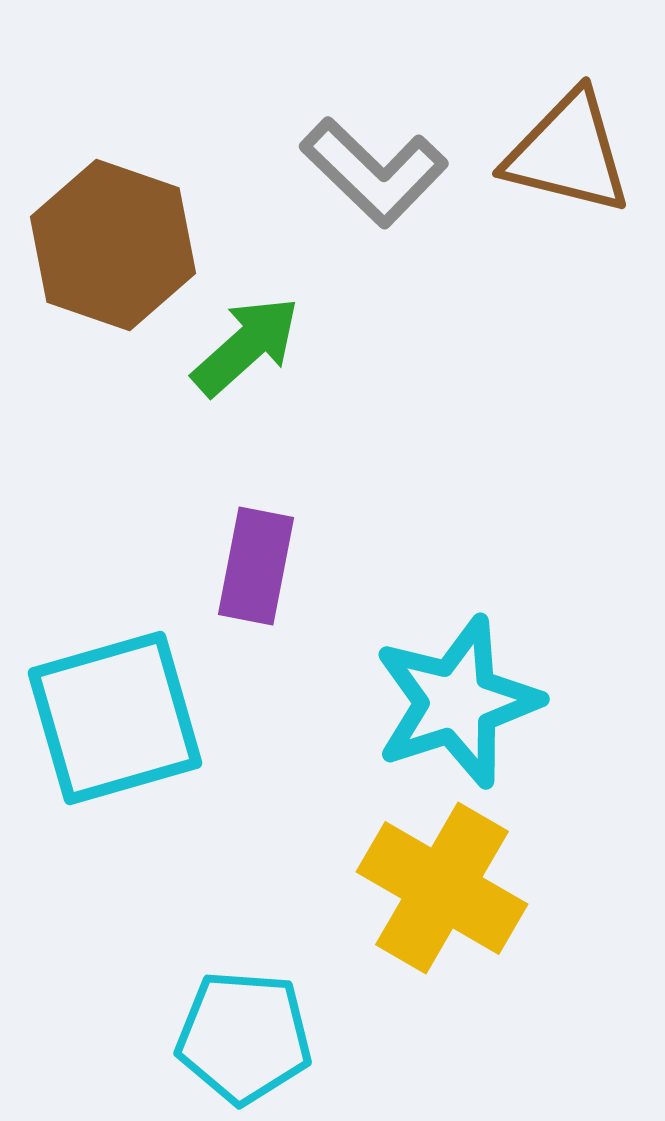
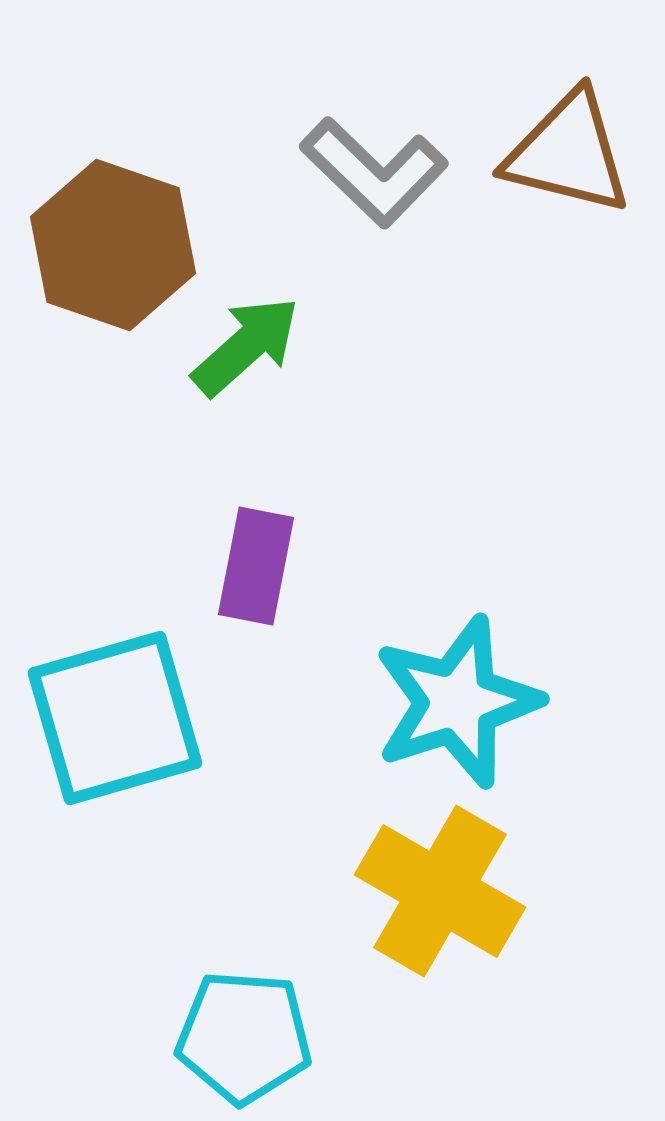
yellow cross: moved 2 px left, 3 px down
